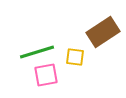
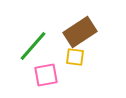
brown rectangle: moved 23 px left
green line: moved 4 px left, 6 px up; rotated 32 degrees counterclockwise
